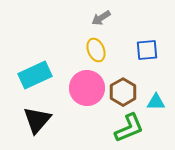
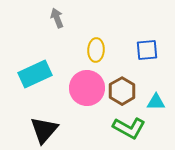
gray arrow: moved 44 px left; rotated 102 degrees clockwise
yellow ellipse: rotated 25 degrees clockwise
cyan rectangle: moved 1 px up
brown hexagon: moved 1 px left, 1 px up
black triangle: moved 7 px right, 10 px down
green L-shape: rotated 52 degrees clockwise
